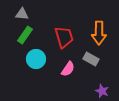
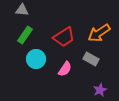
gray triangle: moved 4 px up
orange arrow: rotated 55 degrees clockwise
red trapezoid: rotated 75 degrees clockwise
pink semicircle: moved 3 px left
purple star: moved 2 px left, 1 px up; rotated 24 degrees clockwise
